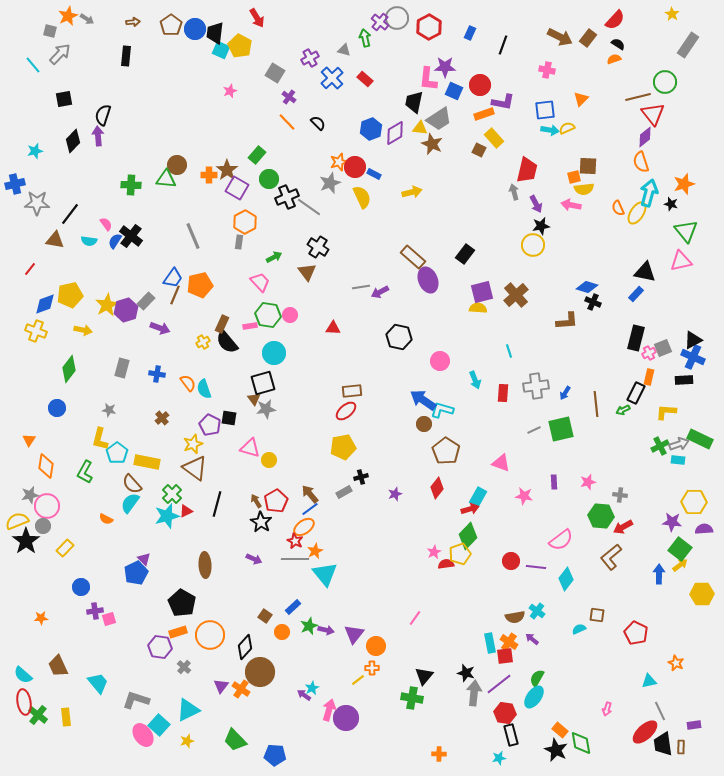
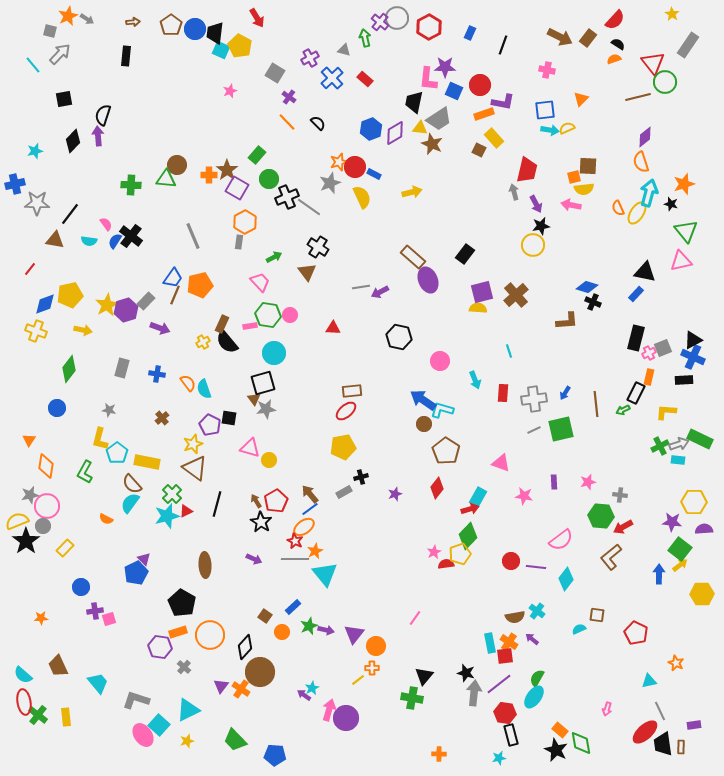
red triangle at (653, 114): moved 51 px up
gray cross at (536, 386): moved 2 px left, 13 px down
